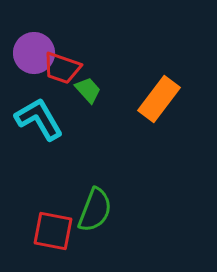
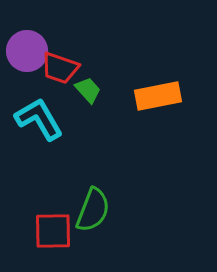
purple circle: moved 7 px left, 2 px up
red trapezoid: moved 2 px left
orange rectangle: moved 1 px left, 3 px up; rotated 42 degrees clockwise
green semicircle: moved 2 px left
red square: rotated 12 degrees counterclockwise
